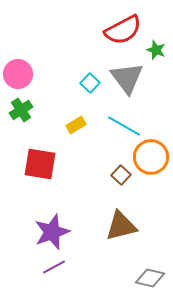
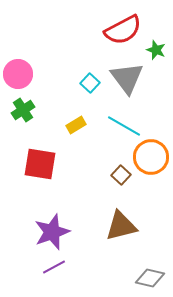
green cross: moved 2 px right
